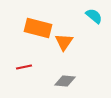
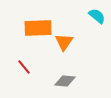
cyan semicircle: moved 3 px right
orange rectangle: rotated 16 degrees counterclockwise
red line: rotated 63 degrees clockwise
